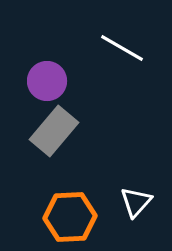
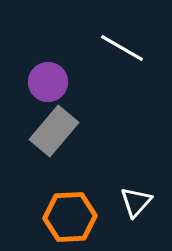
purple circle: moved 1 px right, 1 px down
